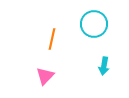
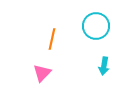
cyan circle: moved 2 px right, 2 px down
pink triangle: moved 3 px left, 3 px up
